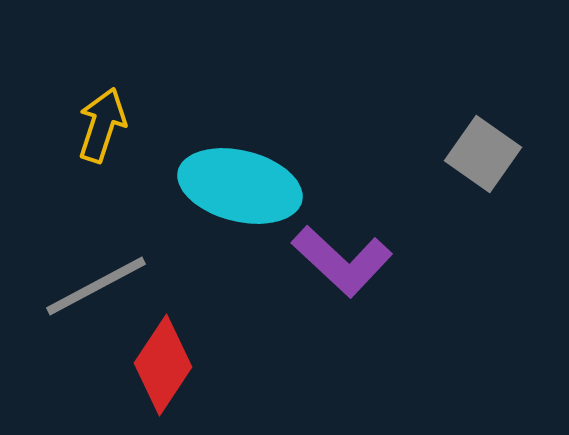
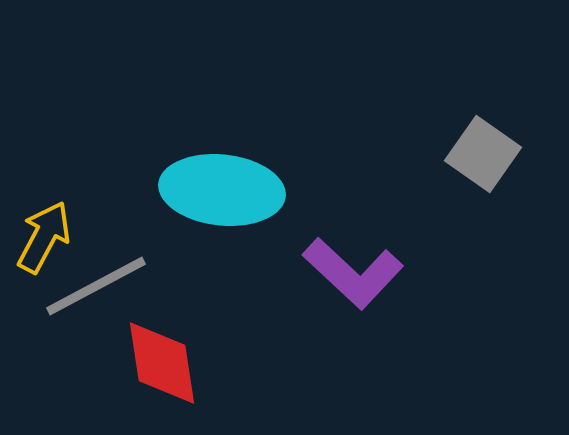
yellow arrow: moved 58 px left, 112 px down; rotated 10 degrees clockwise
cyan ellipse: moved 18 px left, 4 px down; rotated 8 degrees counterclockwise
purple L-shape: moved 11 px right, 12 px down
red diamond: moved 1 px left, 2 px up; rotated 42 degrees counterclockwise
